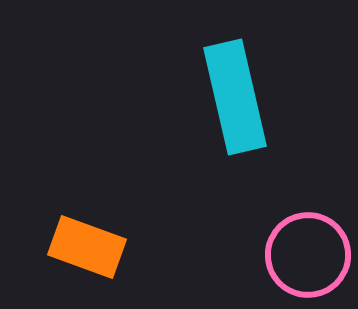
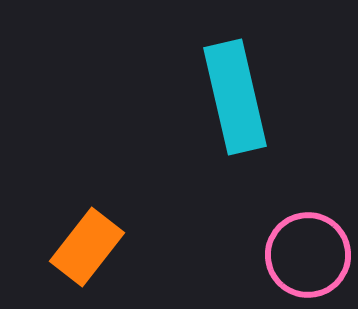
orange rectangle: rotated 72 degrees counterclockwise
